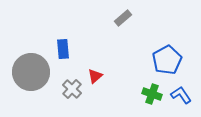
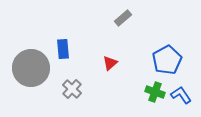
gray circle: moved 4 px up
red triangle: moved 15 px right, 13 px up
green cross: moved 3 px right, 2 px up
